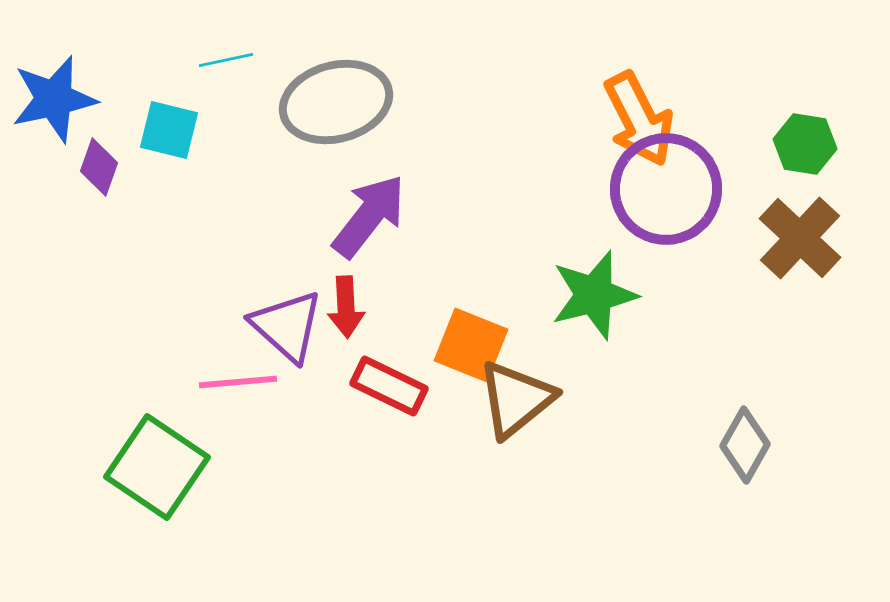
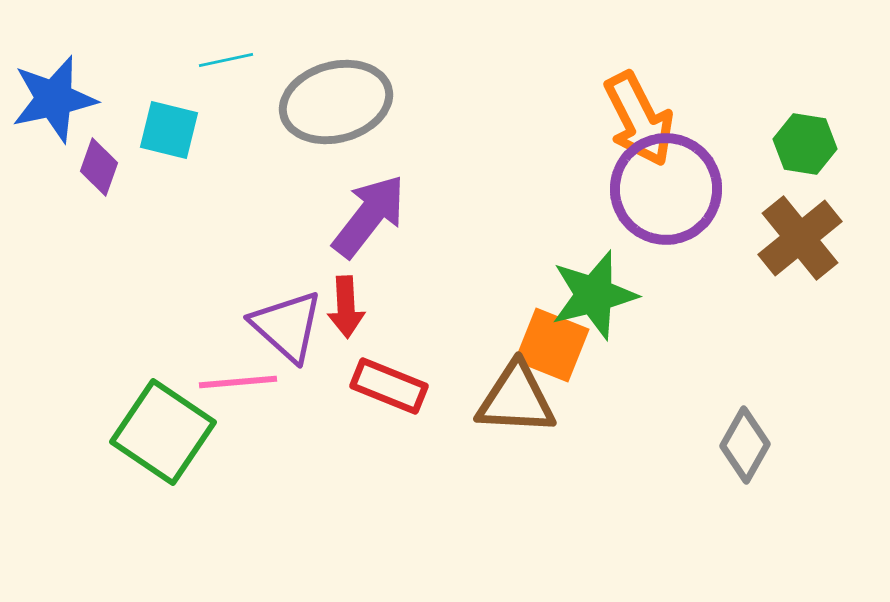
brown cross: rotated 8 degrees clockwise
orange square: moved 81 px right
red rectangle: rotated 4 degrees counterclockwise
brown triangle: rotated 42 degrees clockwise
green square: moved 6 px right, 35 px up
